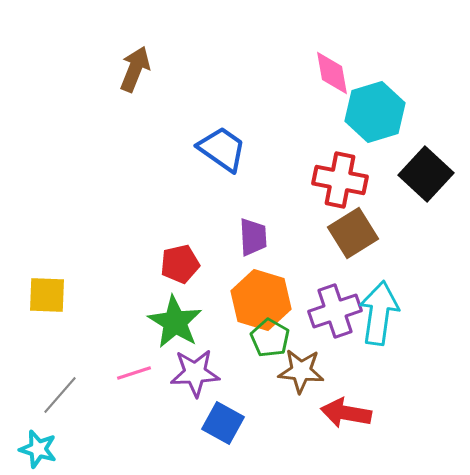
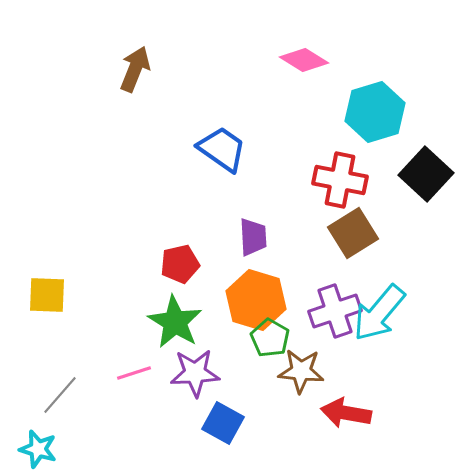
pink diamond: moved 28 px left, 13 px up; rotated 48 degrees counterclockwise
orange hexagon: moved 5 px left
cyan arrow: rotated 148 degrees counterclockwise
